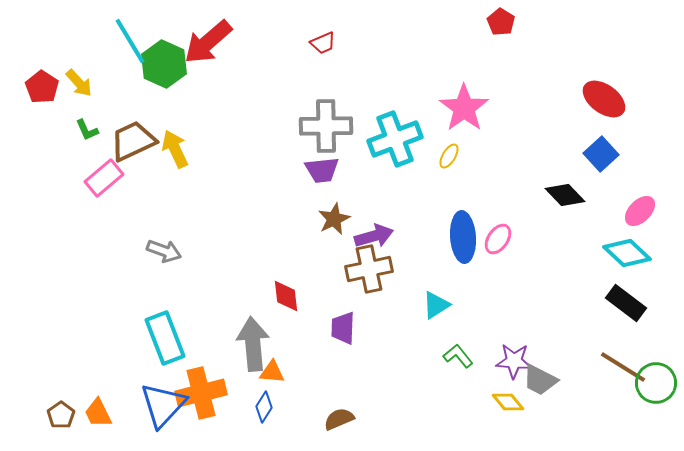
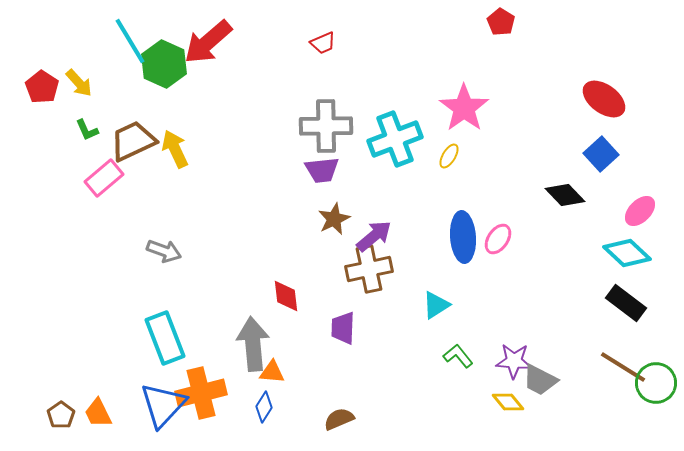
purple arrow at (374, 236): rotated 24 degrees counterclockwise
